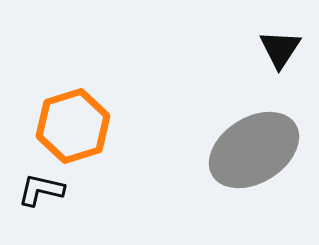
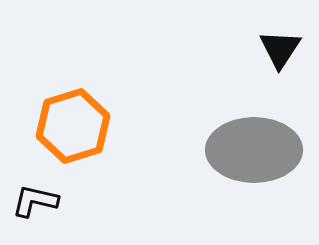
gray ellipse: rotated 32 degrees clockwise
black L-shape: moved 6 px left, 11 px down
